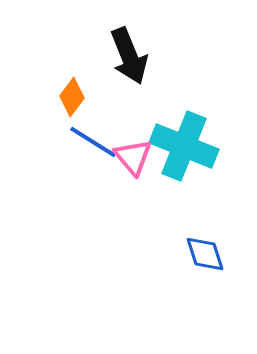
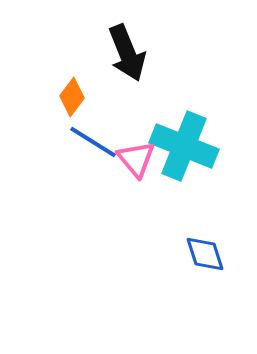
black arrow: moved 2 px left, 3 px up
pink triangle: moved 3 px right, 2 px down
